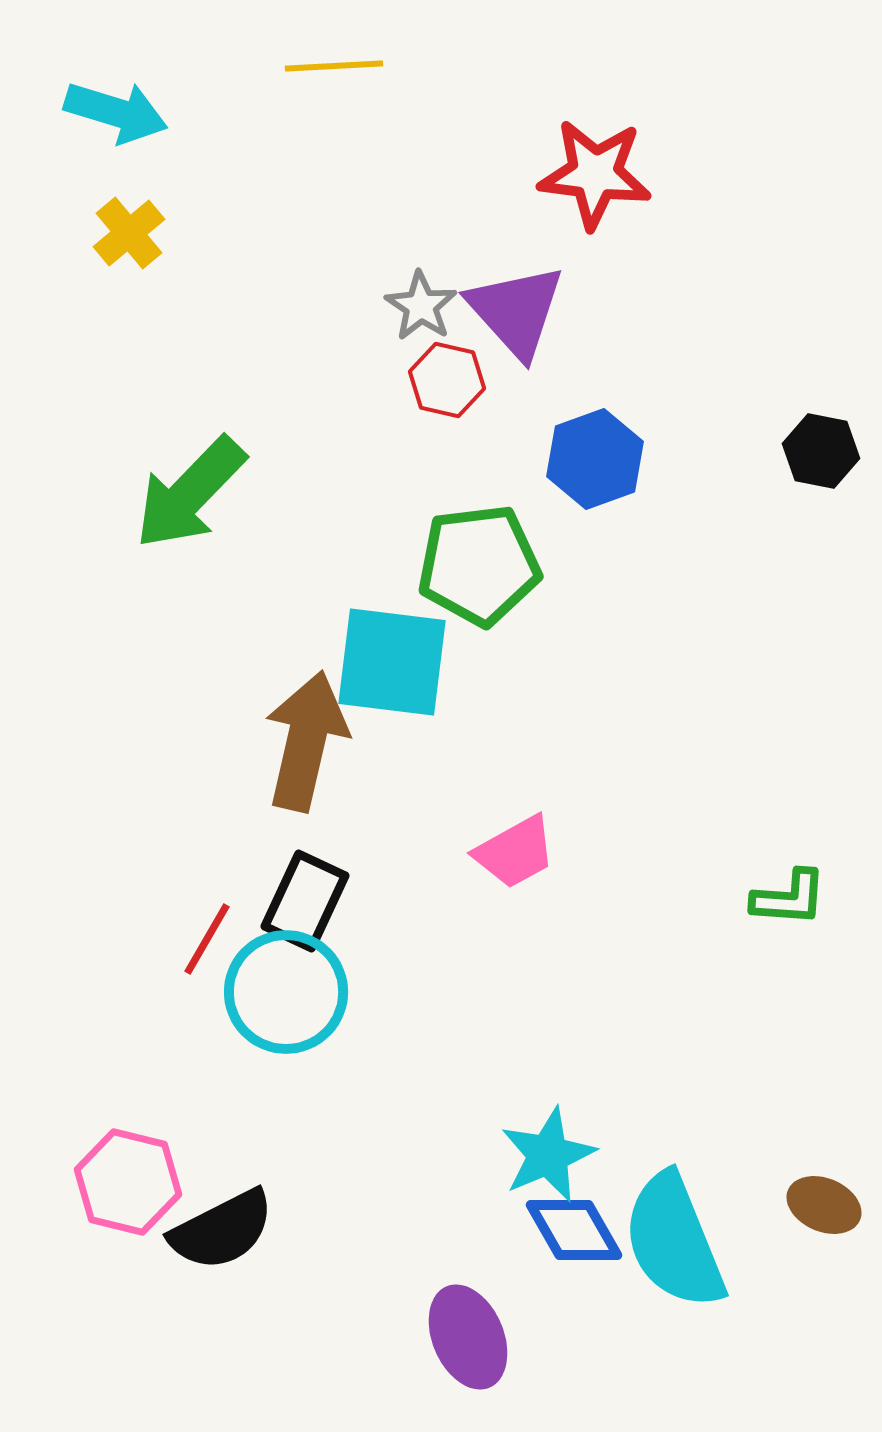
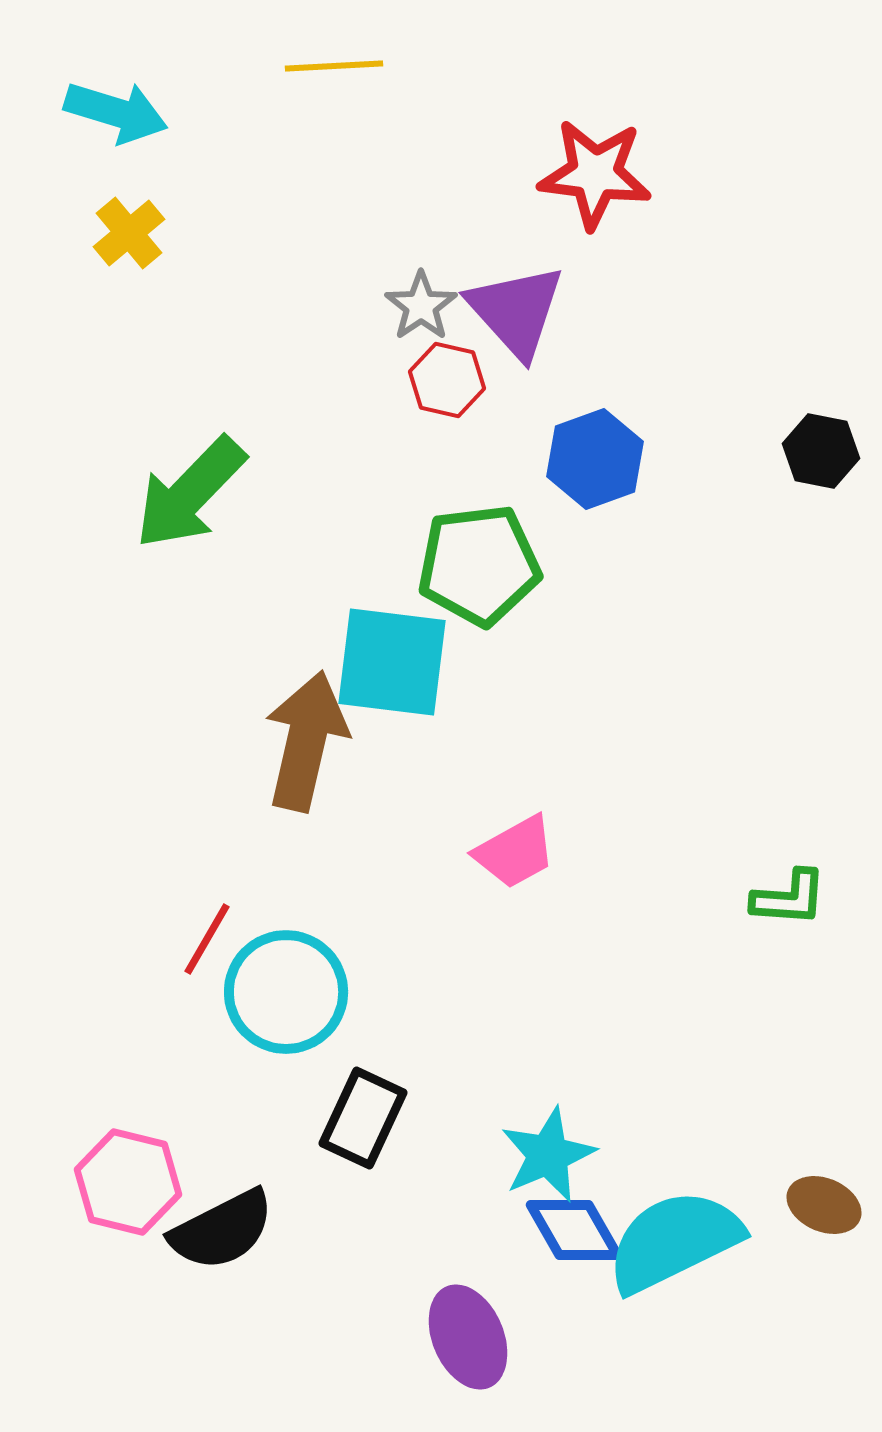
gray star: rotated 4 degrees clockwise
black rectangle: moved 58 px right, 217 px down
cyan semicircle: rotated 86 degrees clockwise
